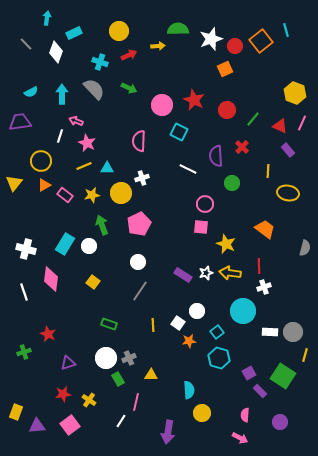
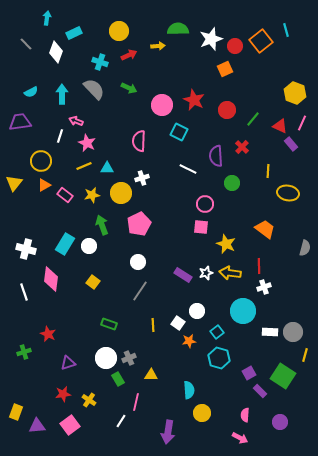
purple rectangle at (288, 150): moved 3 px right, 6 px up
